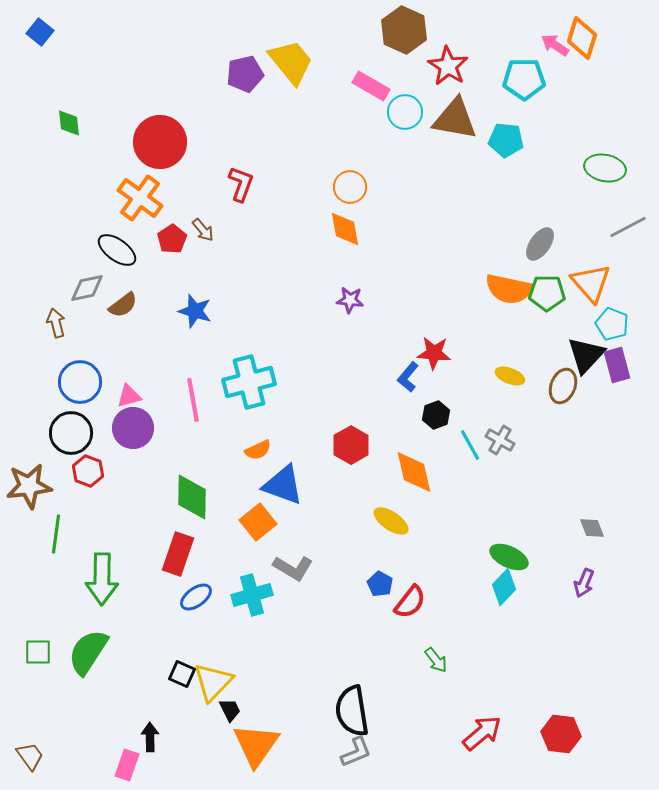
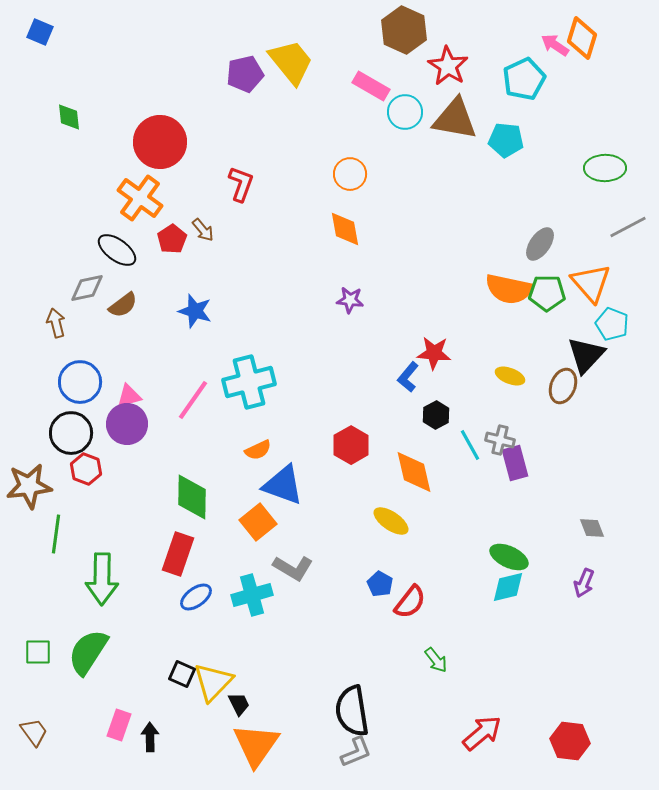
blue square at (40, 32): rotated 16 degrees counterclockwise
cyan pentagon at (524, 79): rotated 24 degrees counterclockwise
green diamond at (69, 123): moved 6 px up
green ellipse at (605, 168): rotated 12 degrees counterclockwise
orange circle at (350, 187): moved 13 px up
purple rectangle at (617, 365): moved 102 px left, 98 px down
pink line at (193, 400): rotated 45 degrees clockwise
black hexagon at (436, 415): rotated 8 degrees counterclockwise
purple circle at (133, 428): moved 6 px left, 4 px up
gray cross at (500, 440): rotated 16 degrees counterclockwise
red hexagon at (88, 471): moved 2 px left, 2 px up
cyan diamond at (504, 587): moved 4 px right; rotated 33 degrees clockwise
black trapezoid at (230, 710): moved 9 px right, 6 px up
red hexagon at (561, 734): moved 9 px right, 7 px down
brown trapezoid at (30, 756): moved 4 px right, 24 px up
pink rectangle at (127, 765): moved 8 px left, 40 px up
